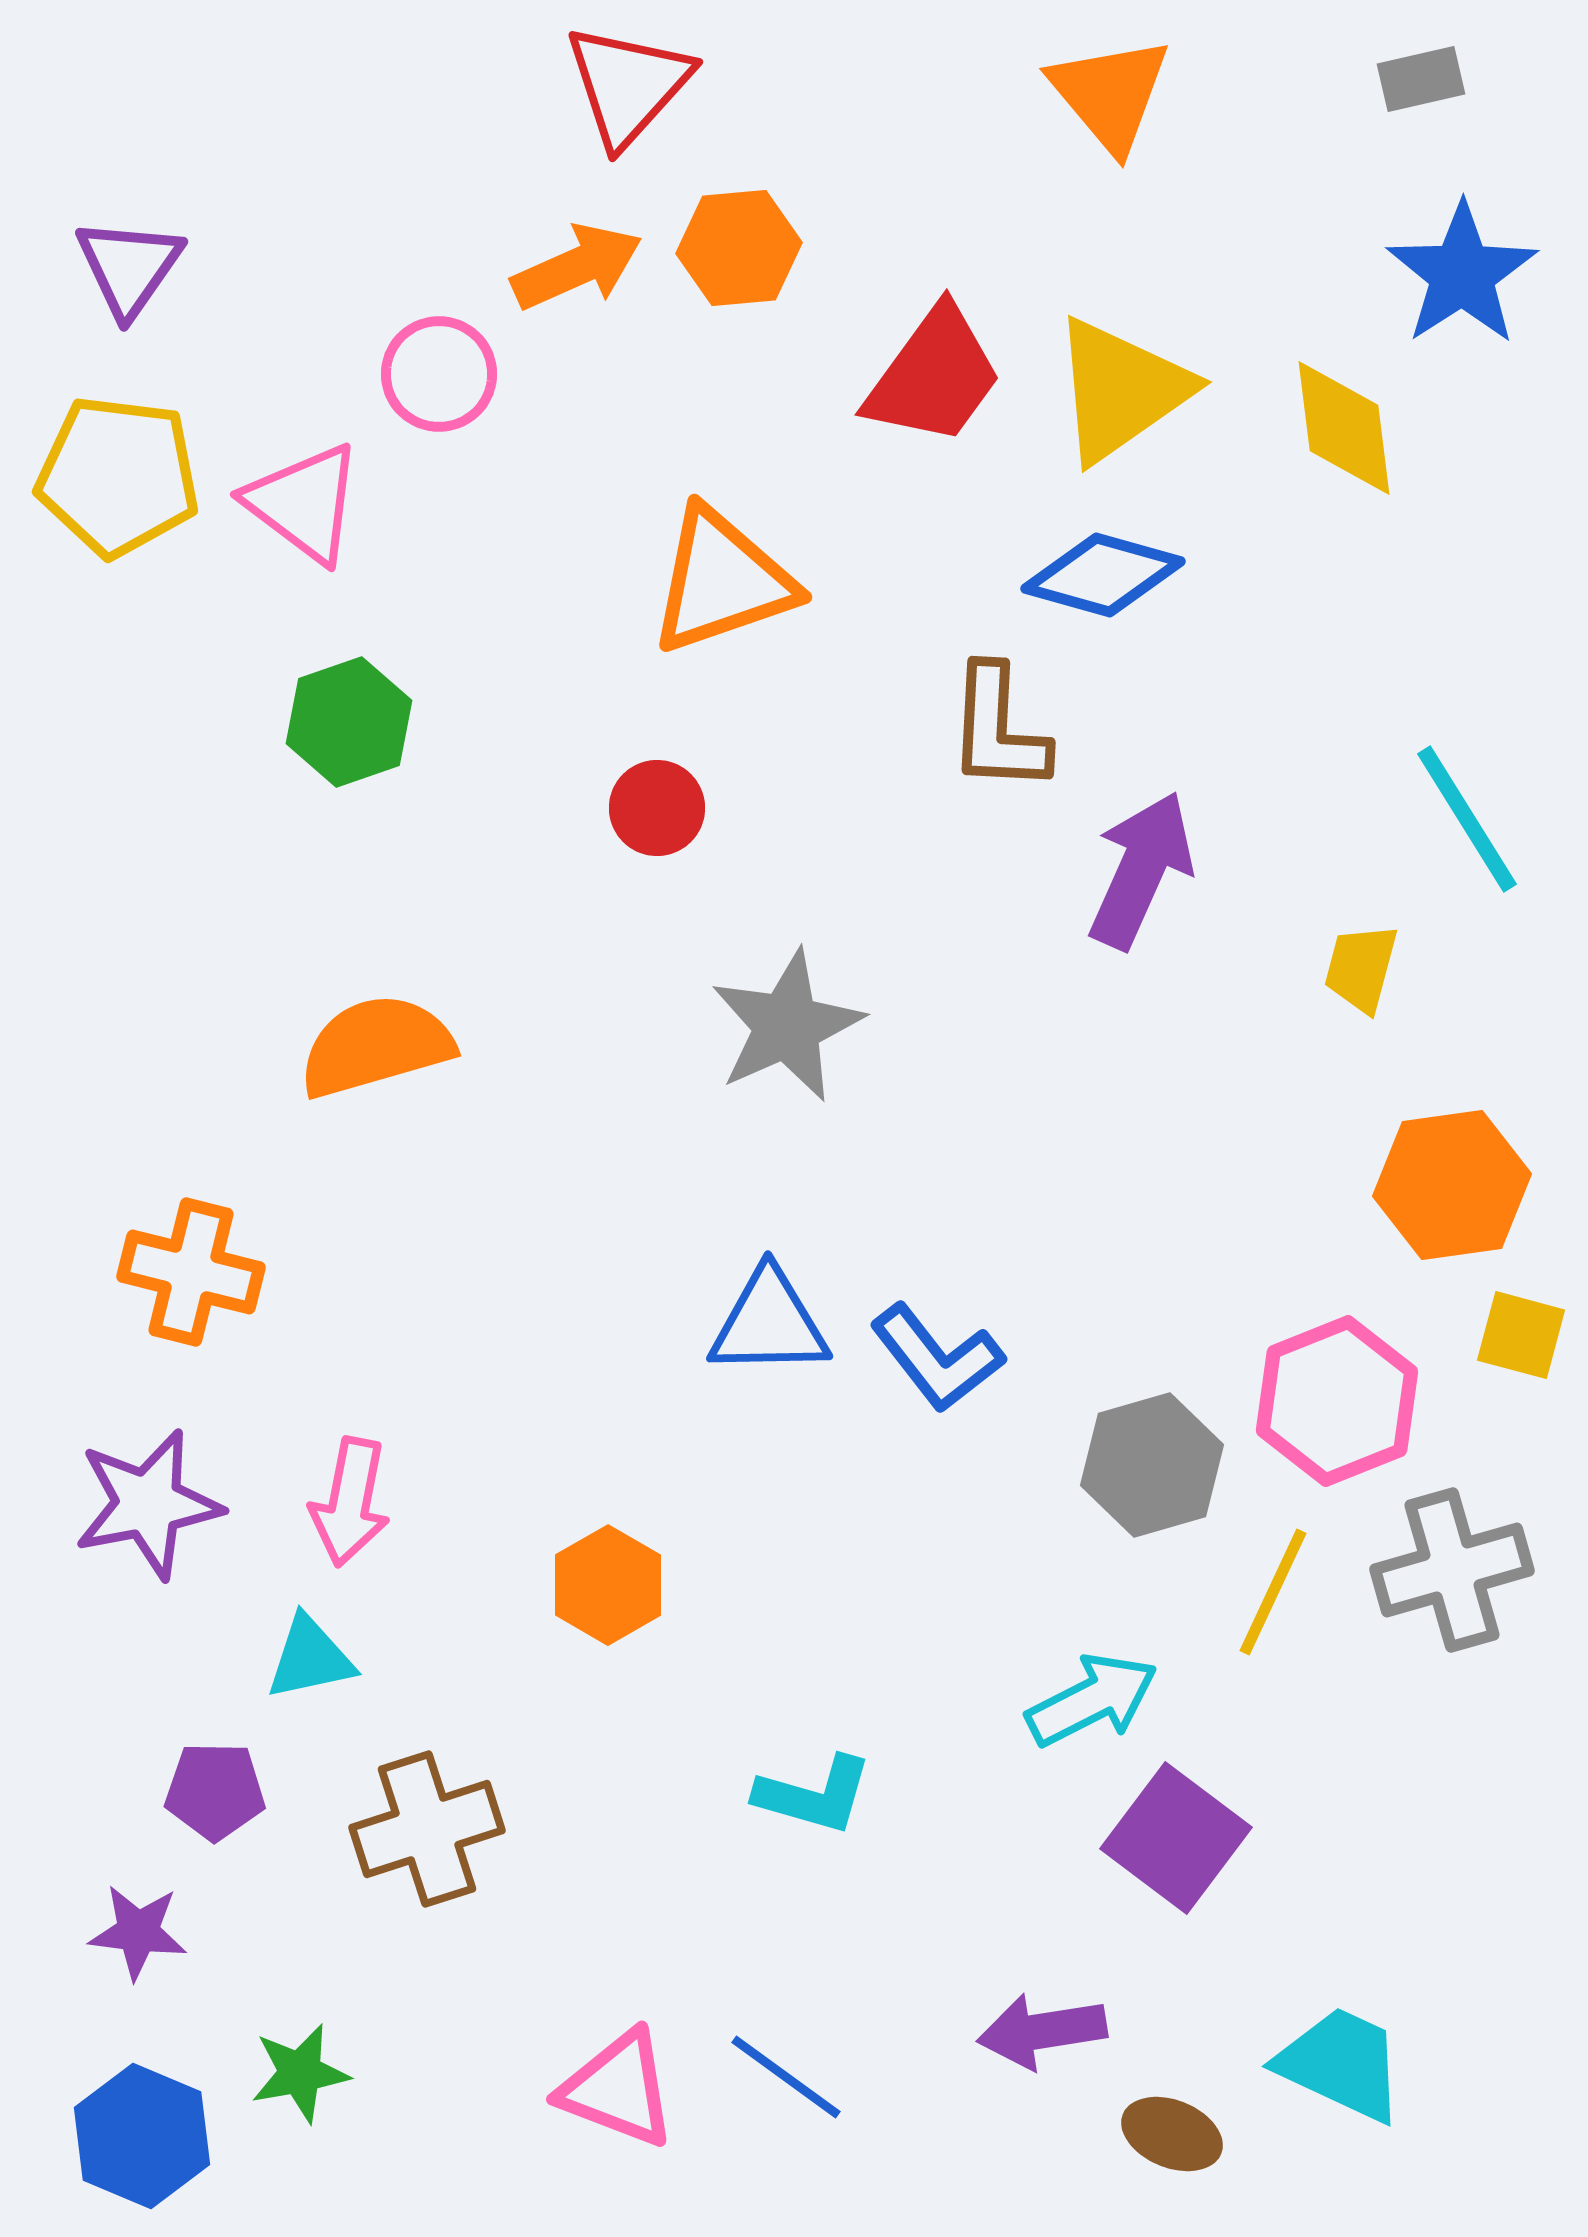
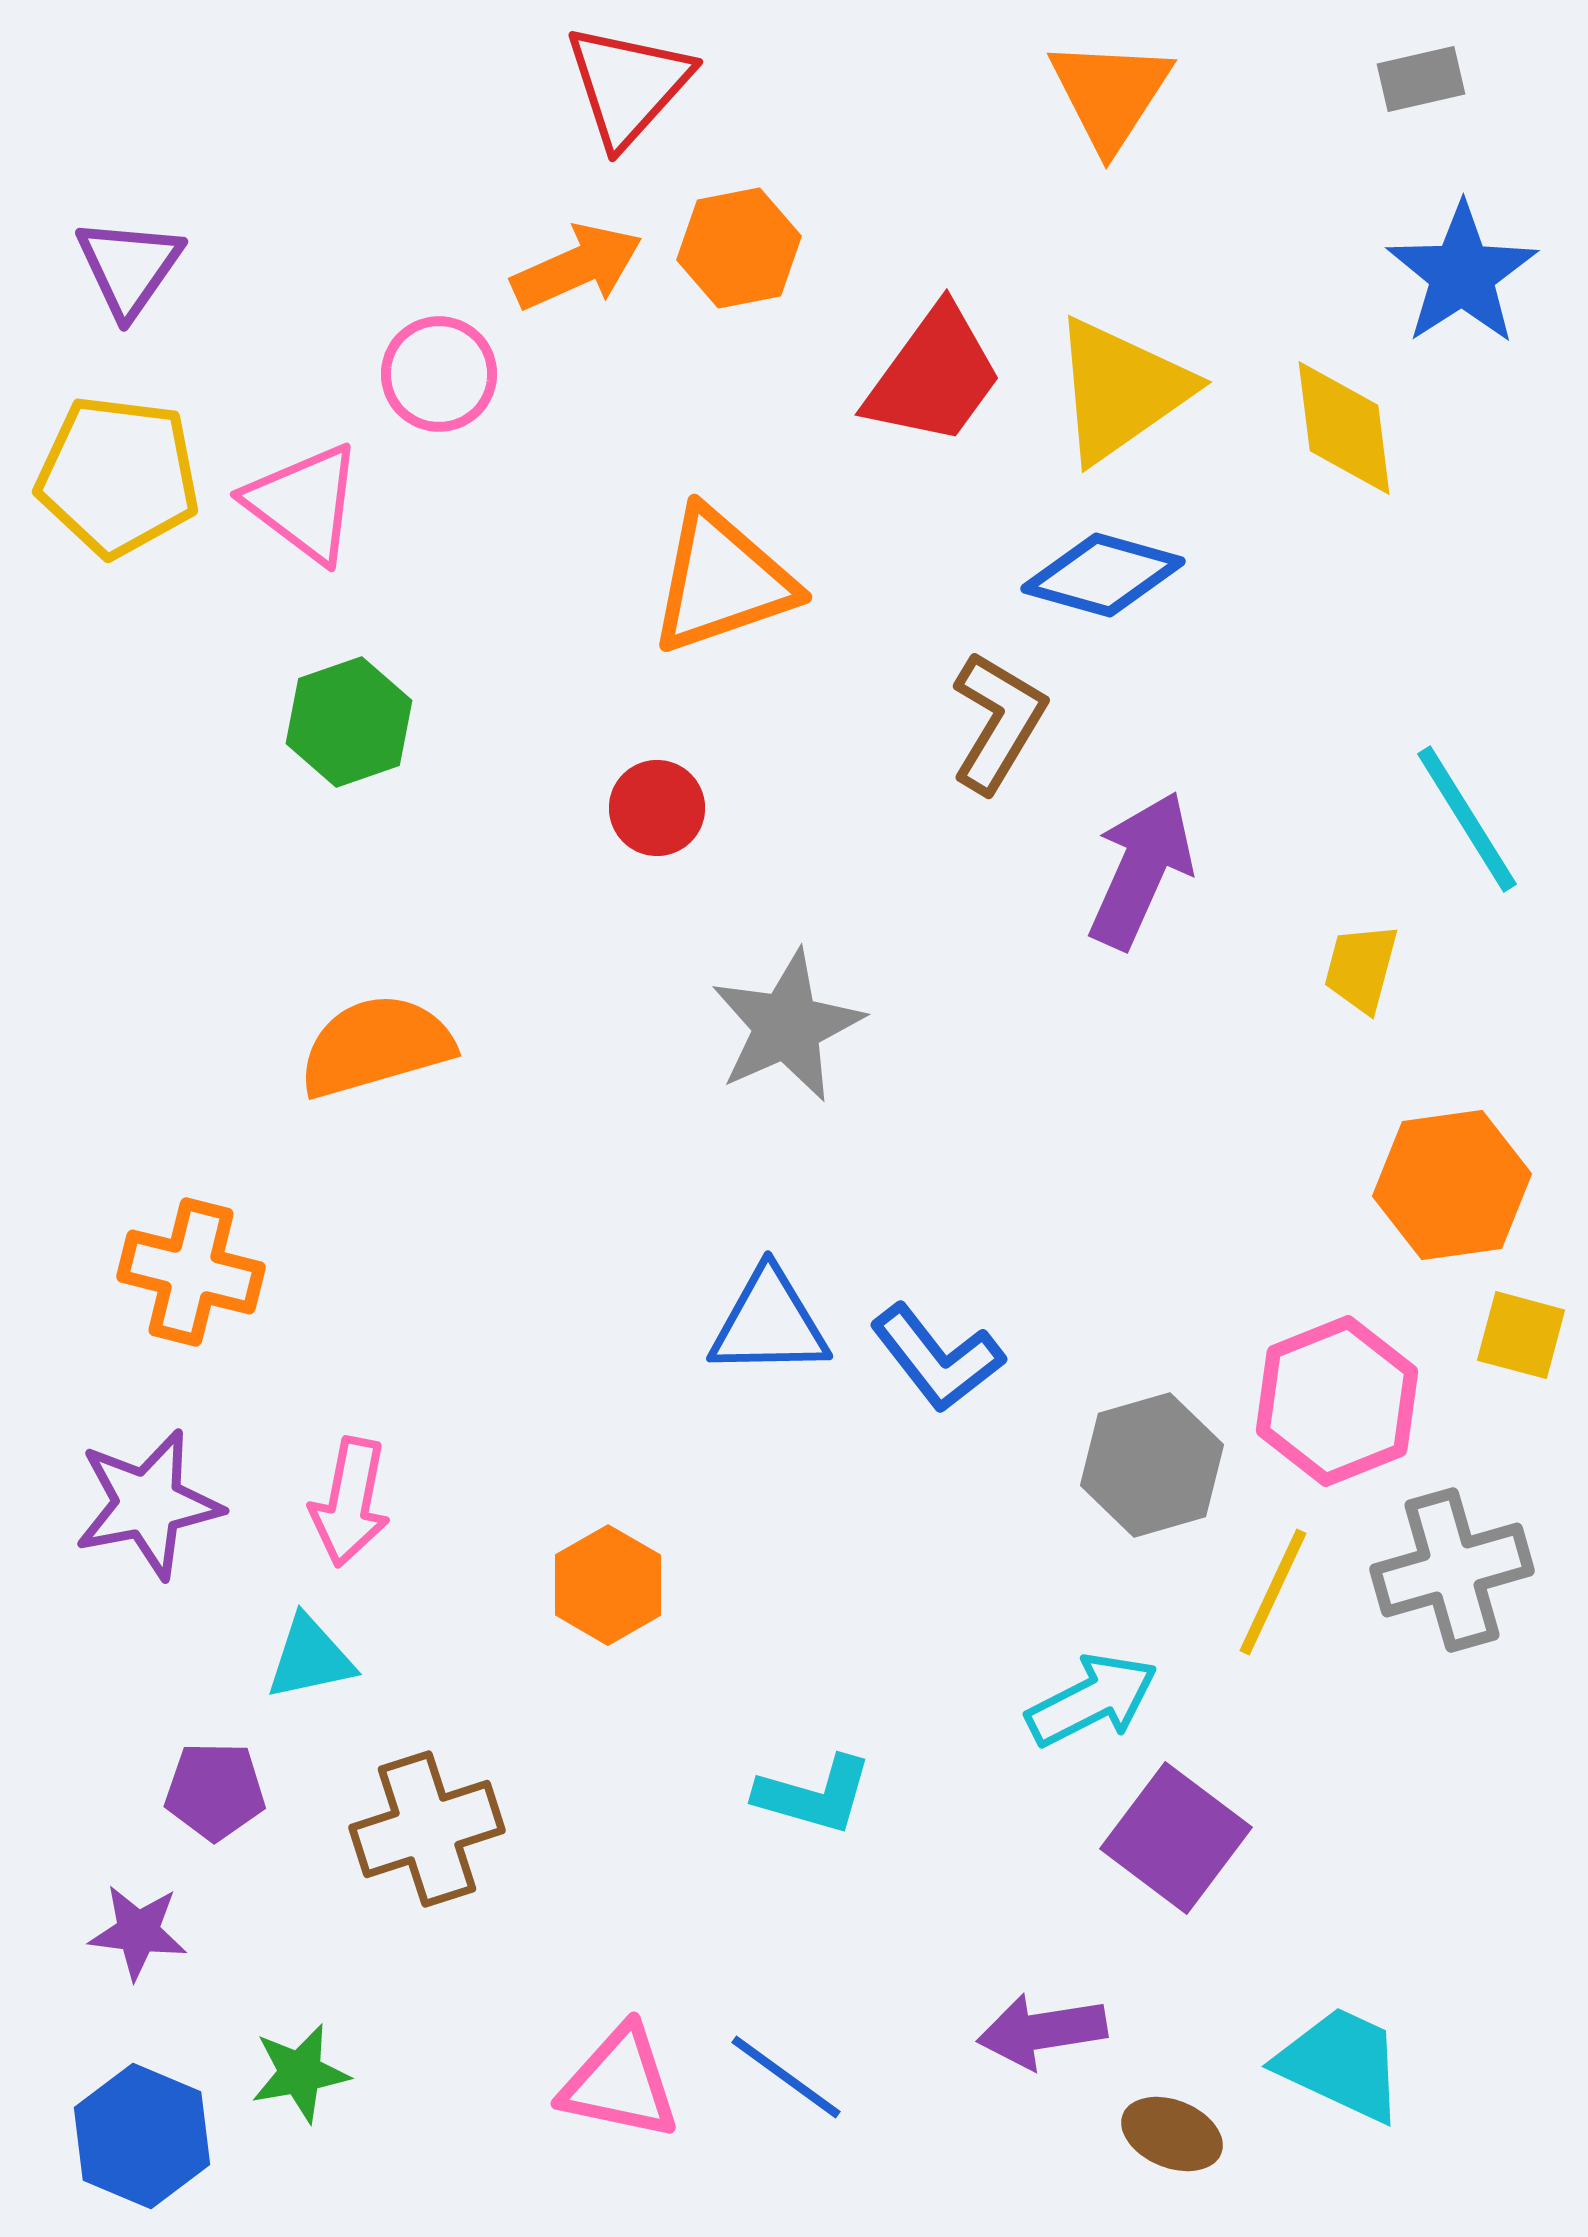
orange triangle at (1110, 94): rotated 13 degrees clockwise
orange hexagon at (739, 248): rotated 6 degrees counterclockwise
brown L-shape at (998, 729): moved 7 px up; rotated 152 degrees counterclockwise
pink triangle at (618, 2089): moved 2 px right, 6 px up; rotated 9 degrees counterclockwise
